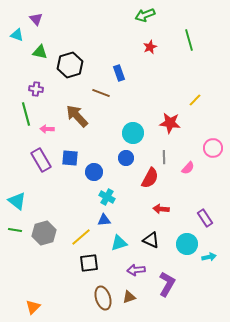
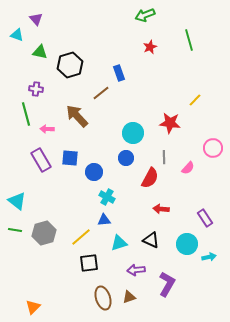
brown line at (101, 93): rotated 60 degrees counterclockwise
